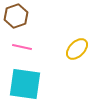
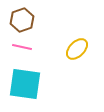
brown hexagon: moved 6 px right, 4 px down
